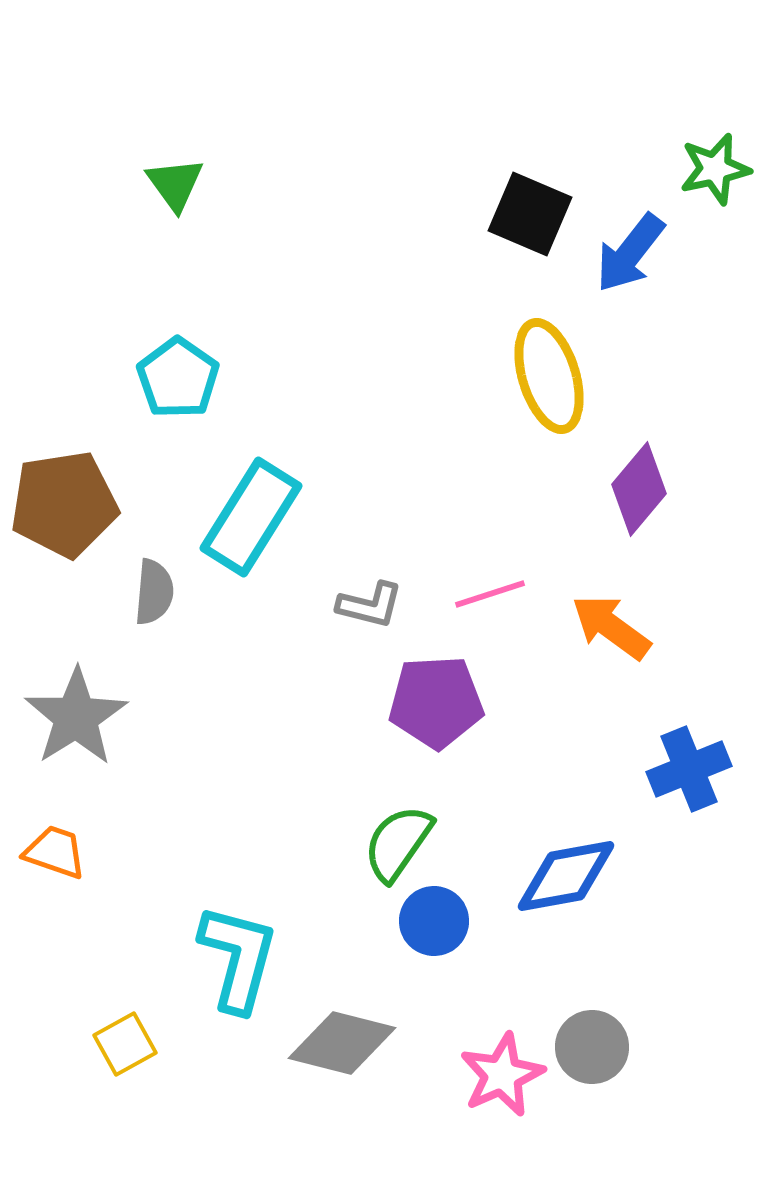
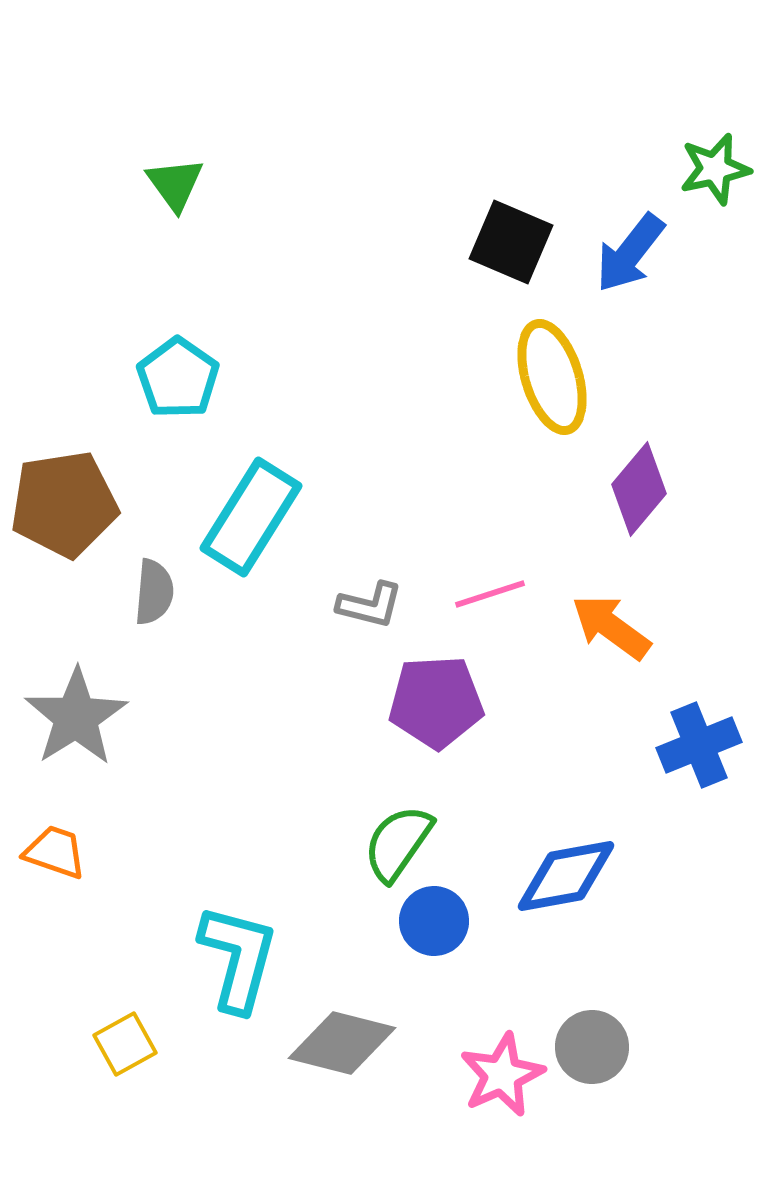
black square: moved 19 px left, 28 px down
yellow ellipse: moved 3 px right, 1 px down
blue cross: moved 10 px right, 24 px up
